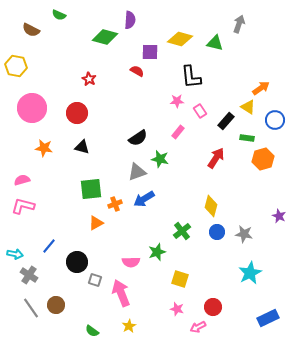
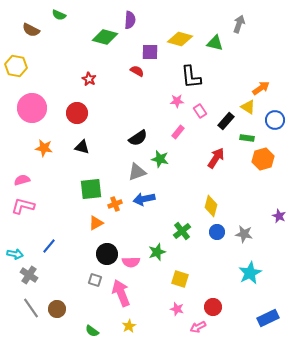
blue arrow at (144, 199): rotated 20 degrees clockwise
black circle at (77, 262): moved 30 px right, 8 px up
brown circle at (56, 305): moved 1 px right, 4 px down
